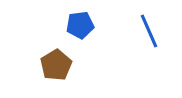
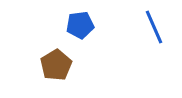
blue line: moved 5 px right, 4 px up
